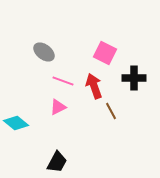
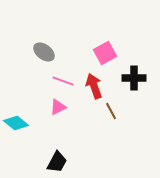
pink square: rotated 35 degrees clockwise
